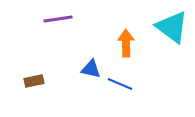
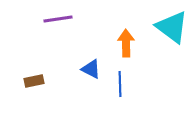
blue triangle: rotated 15 degrees clockwise
blue line: rotated 65 degrees clockwise
